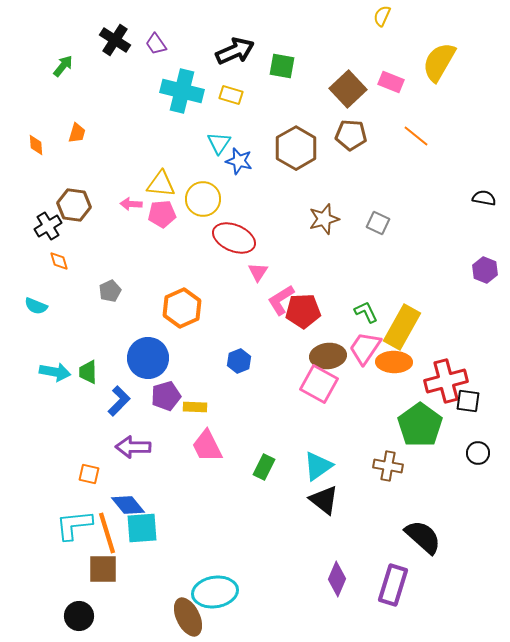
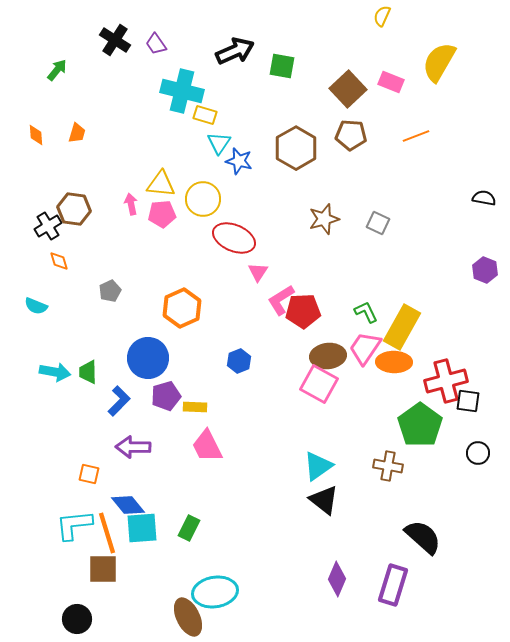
green arrow at (63, 66): moved 6 px left, 4 px down
yellow rectangle at (231, 95): moved 26 px left, 20 px down
orange line at (416, 136): rotated 60 degrees counterclockwise
orange diamond at (36, 145): moved 10 px up
pink arrow at (131, 204): rotated 75 degrees clockwise
brown hexagon at (74, 205): moved 4 px down
green rectangle at (264, 467): moved 75 px left, 61 px down
black circle at (79, 616): moved 2 px left, 3 px down
